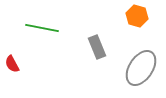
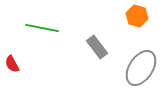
gray rectangle: rotated 15 degrees counterclockwise
